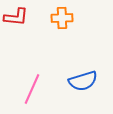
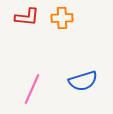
red L-shape: moved 11 px right
